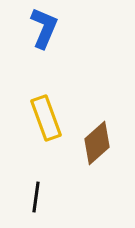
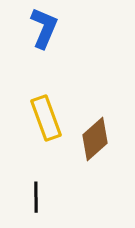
brown diamond: moved 2 px left, 4 px up
black line: rotated 8 degrees counterclockwise
